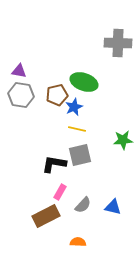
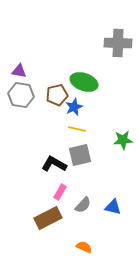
black L-shape: rotated 20 degrees clockwise
brown rectangle: moved 2 px right, 2 px down
orange semicircle: moved 6 px right, 5 px down; rotated 21 degrees clockwise
